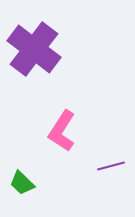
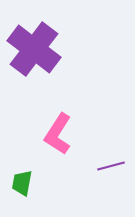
pink L-shape: moved 4 px left, 3 px down
green trapezoid: rotated 56 degrees clockwise
